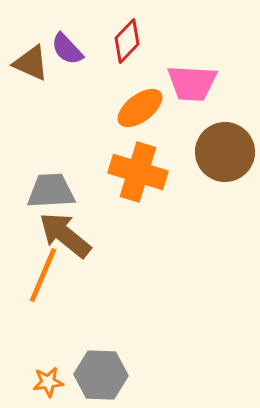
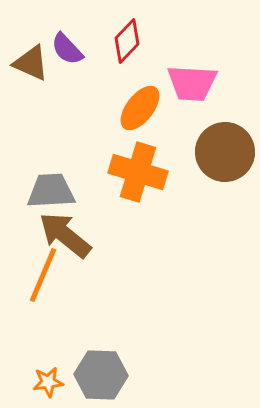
orange ellipse: rotated 15 degrees counterclockwise
